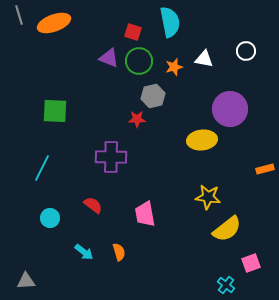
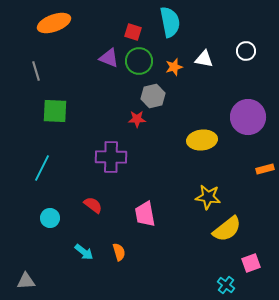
gray line: moved 17 px right, 56 px down
purple circle: moved 18 px right, 8 px down
